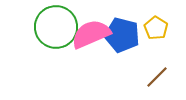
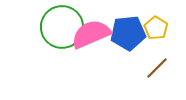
green circle: moved 6 px right
blue pentagon: moved 6 px right, 2 px up; rotated 20 degrees counterclockwise
brown line: moved 9 px up
